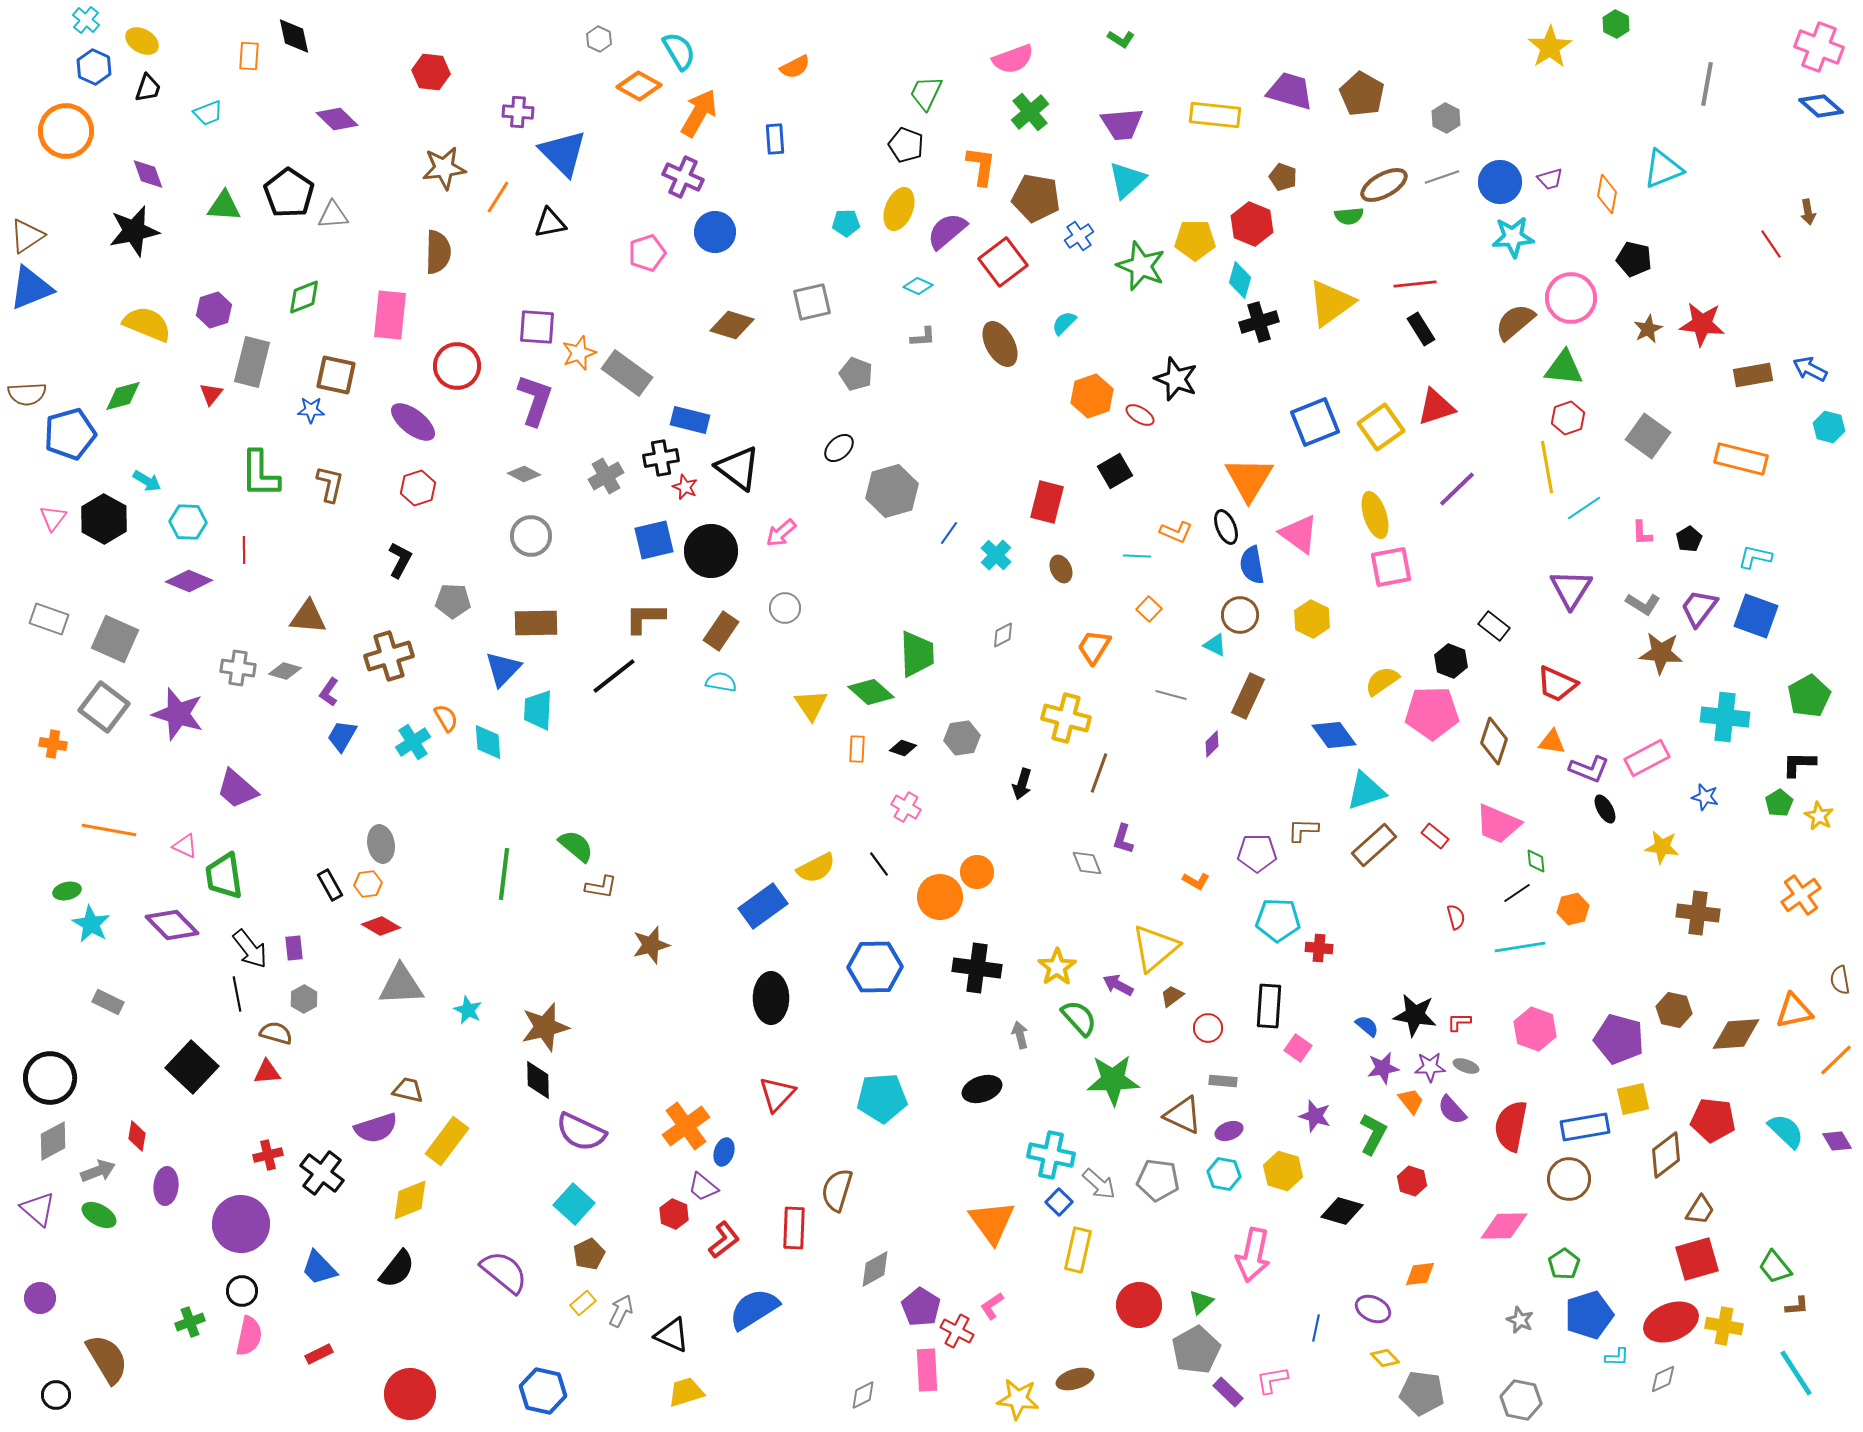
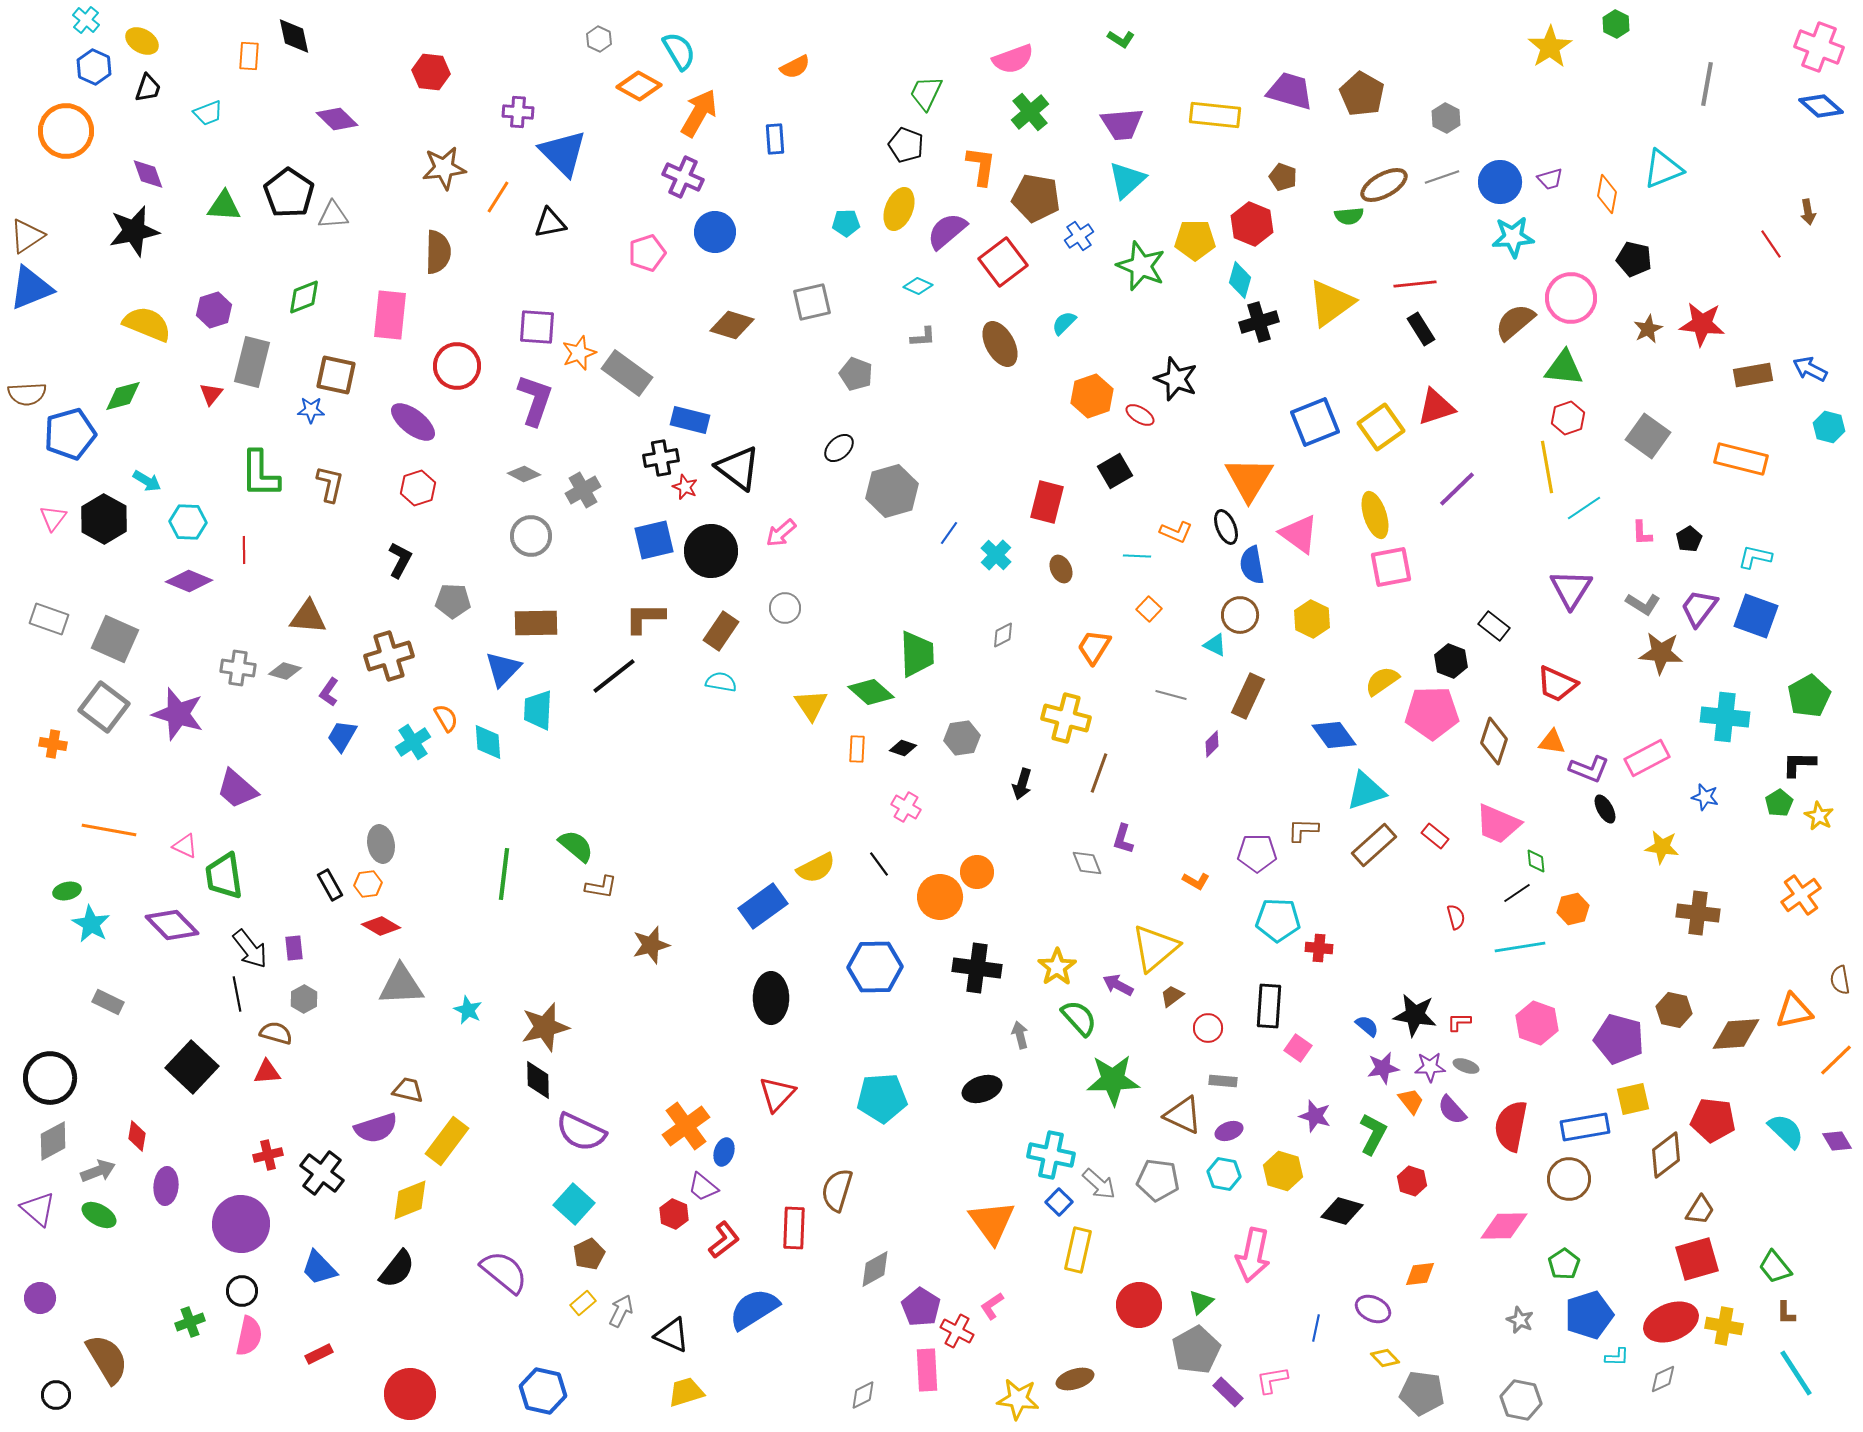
gray cross at (606, 476): moved 23 px left, 14 px down
pink hexagon at (1535, 1029): moved 2 px right, 6 px up
brown L-shape at (1797, 1306): moved 11 px left, 7 px down; rotated 95 degrees clockwise
